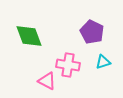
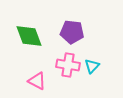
purple pentagon: moved 20 px left; rotated 20 degrees counterclockwise
cyan triangle: moved 11 px left, 4 px down; rotated 28 degrees counterclockwise
pink triangle: moved 10 px left
